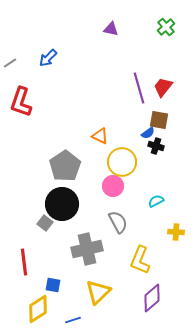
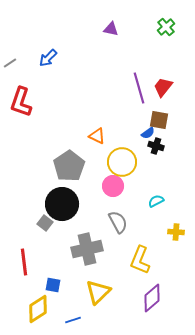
orange triangle: moved 3 px left
gray pentagon: moved 4 px right
